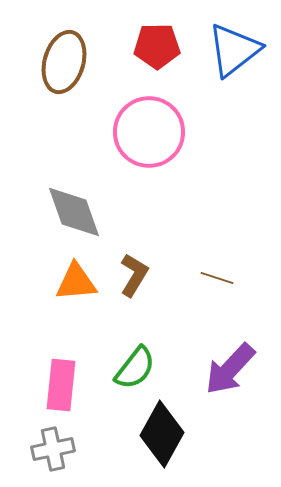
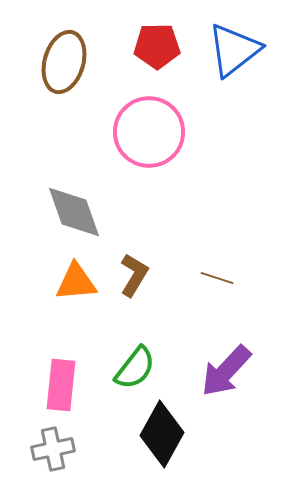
purple arrow: moved 4 px left, 2 px down
